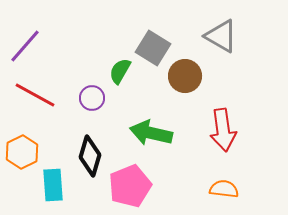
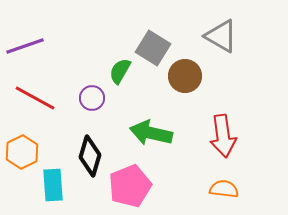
purple line: rotated 30 degrees clockwise
red line: moved 3 px down
red arrow: moved 6 px down
